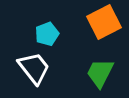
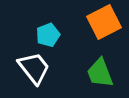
cyan pentagon: moved 1 px right, 1 px down
green trapezoid: rotated 48 degrees counterclockwise
